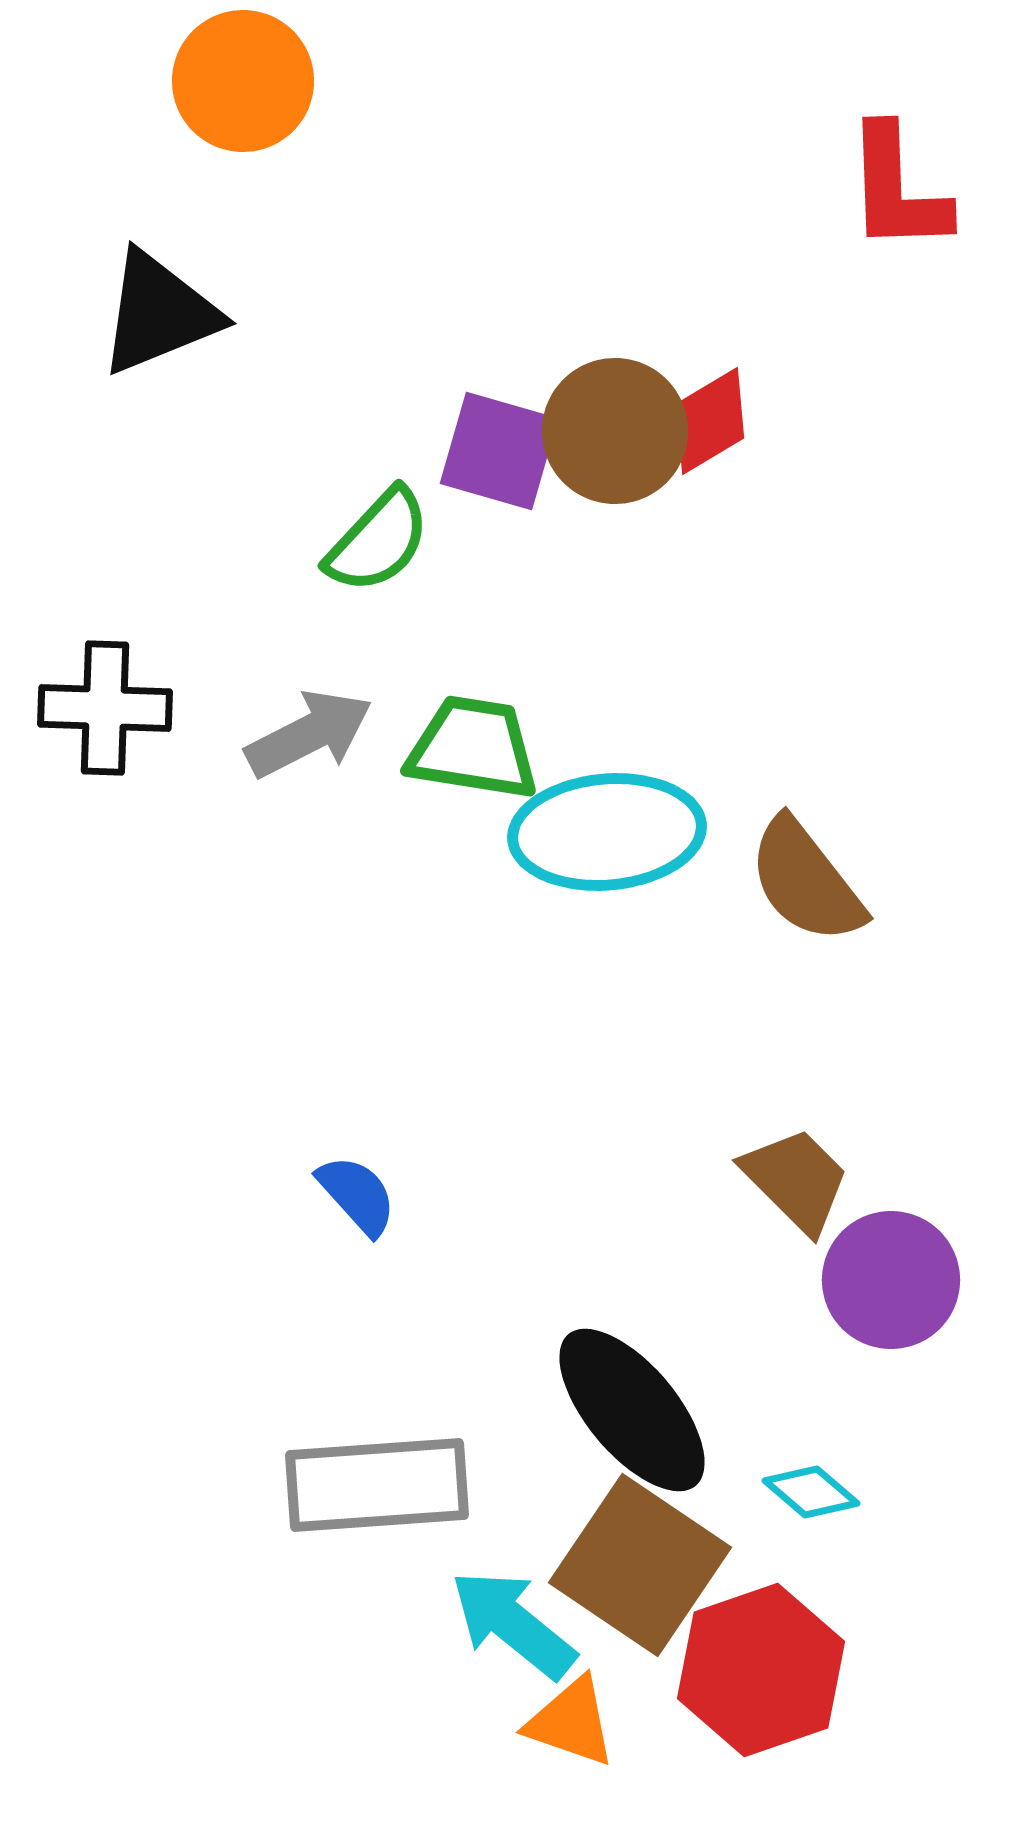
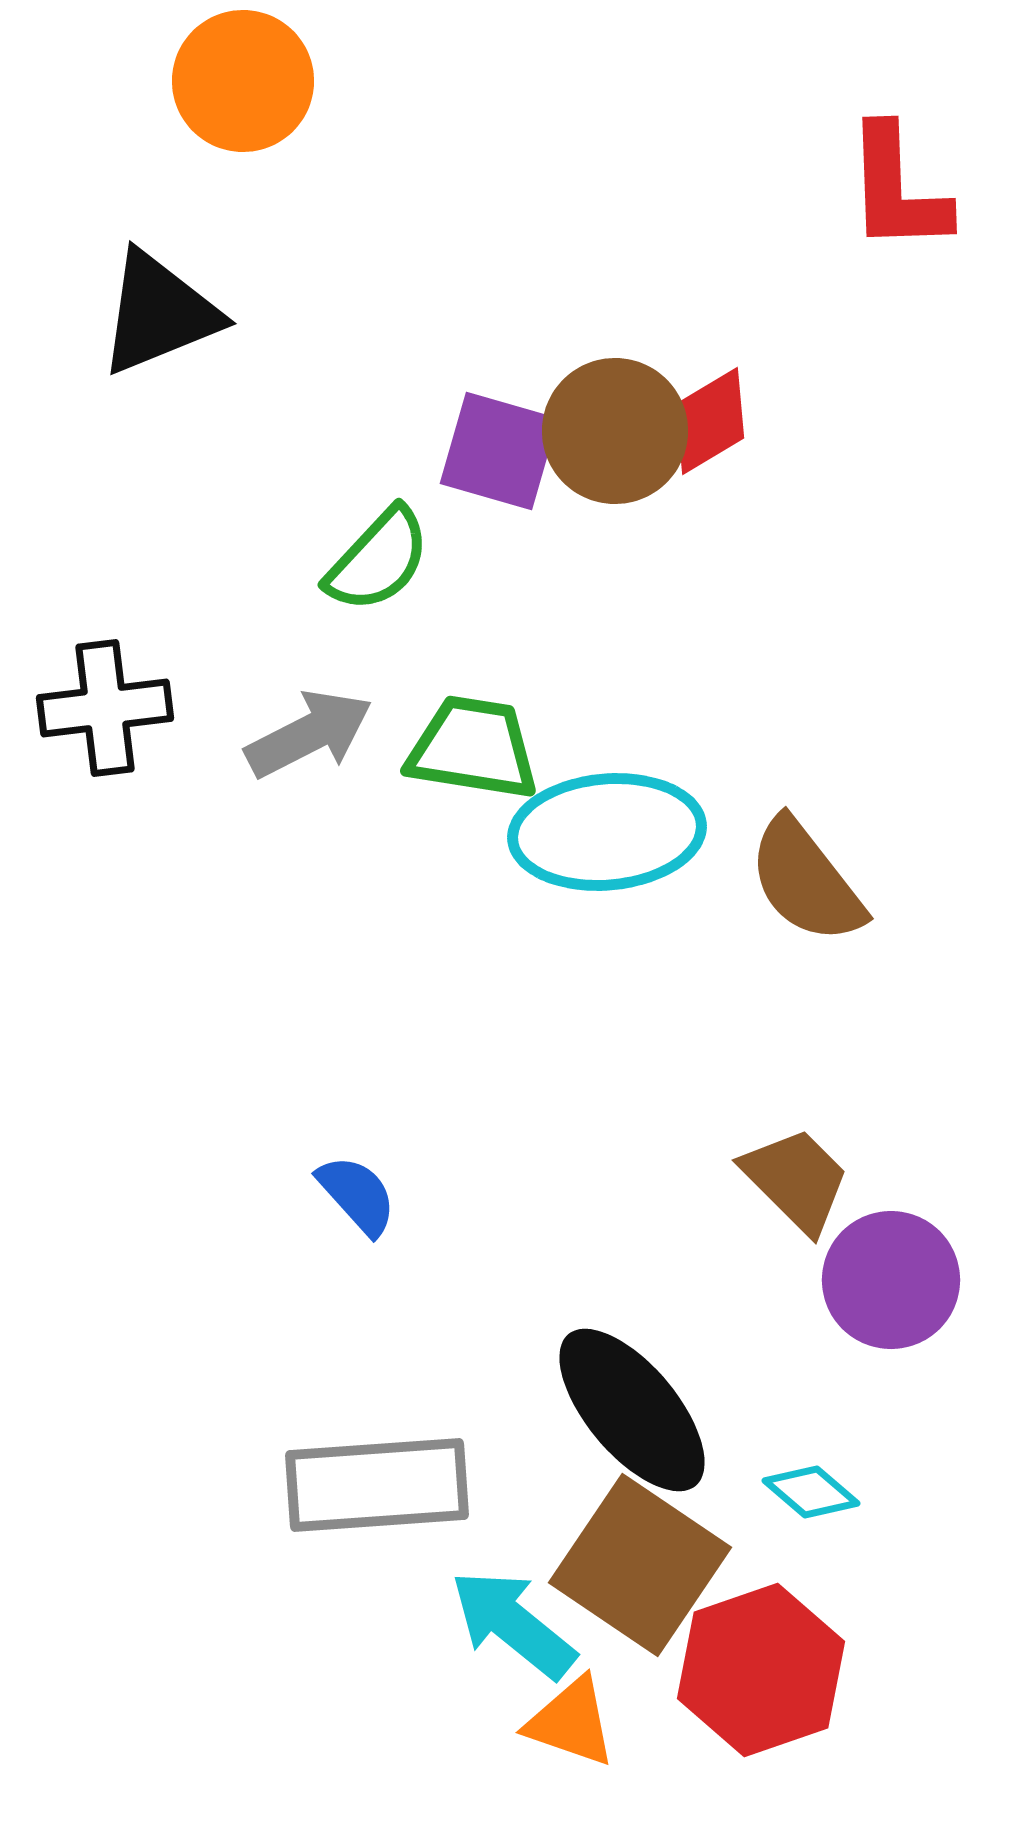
green semicircle: moved 19 px down
black cross: rotated 9 degrees counterclockwise
